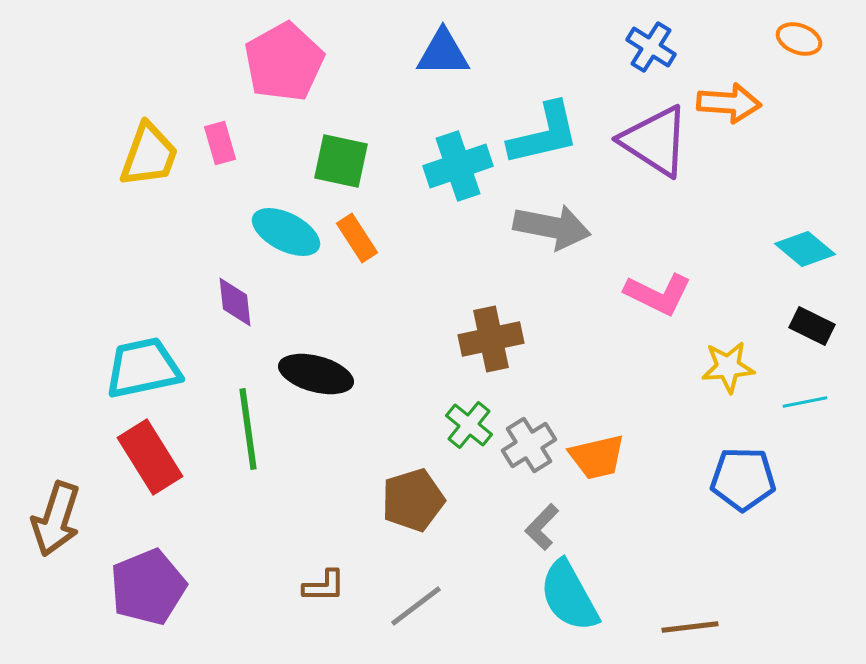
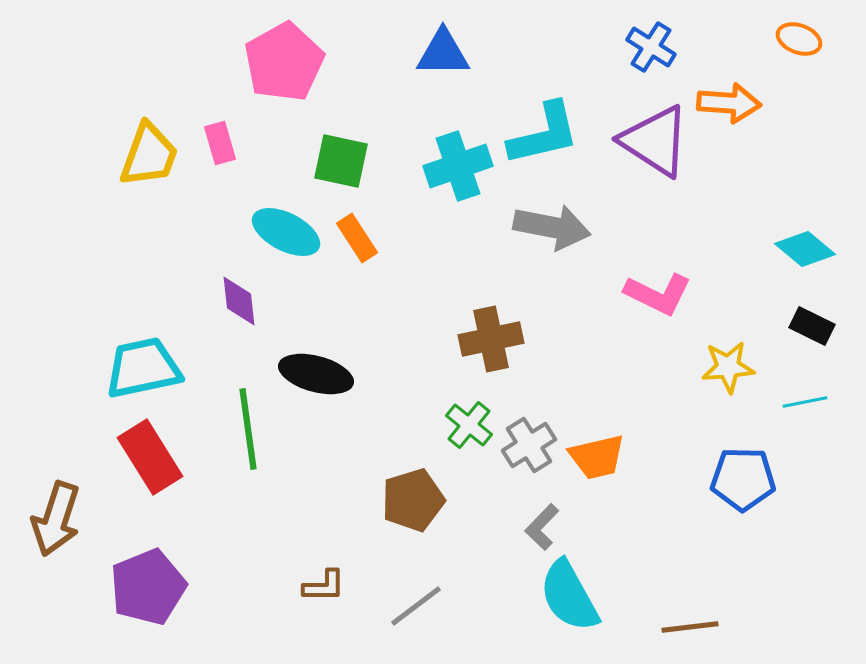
purple diamond: moved 4 px right, 1 px up
